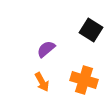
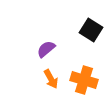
orange arrow: moved 9 px right, 3 px up
